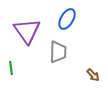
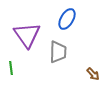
purple triangle: moved 4 px down
brown arrow: moved 1 px up
